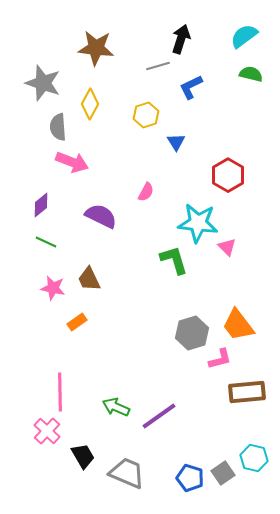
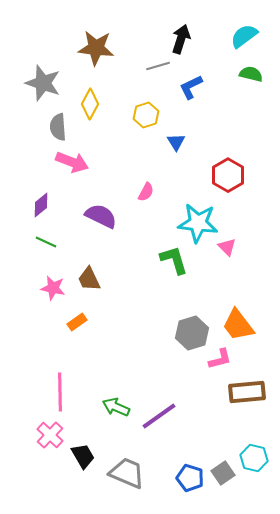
pink cross: moved 3 px right, 4 px down
